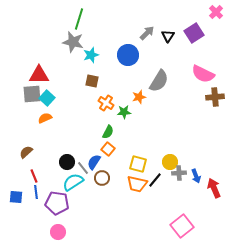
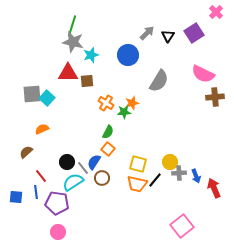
green line: moved 7 px left, 7 px down
red triangle: moved 29 px right, 2 px up
brown square: moved 5 px left; rotated 16 degrees counterclockwise
orange star: moved 7 px left, 6 px down
orange semicircle: moved 3 px left, 11 px down
red line: moved 7 px right; rotated 16 degrees counterclockwise
